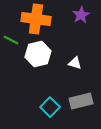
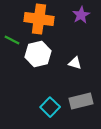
orange cross: moved 3 px right
green line: moved 1 px right
